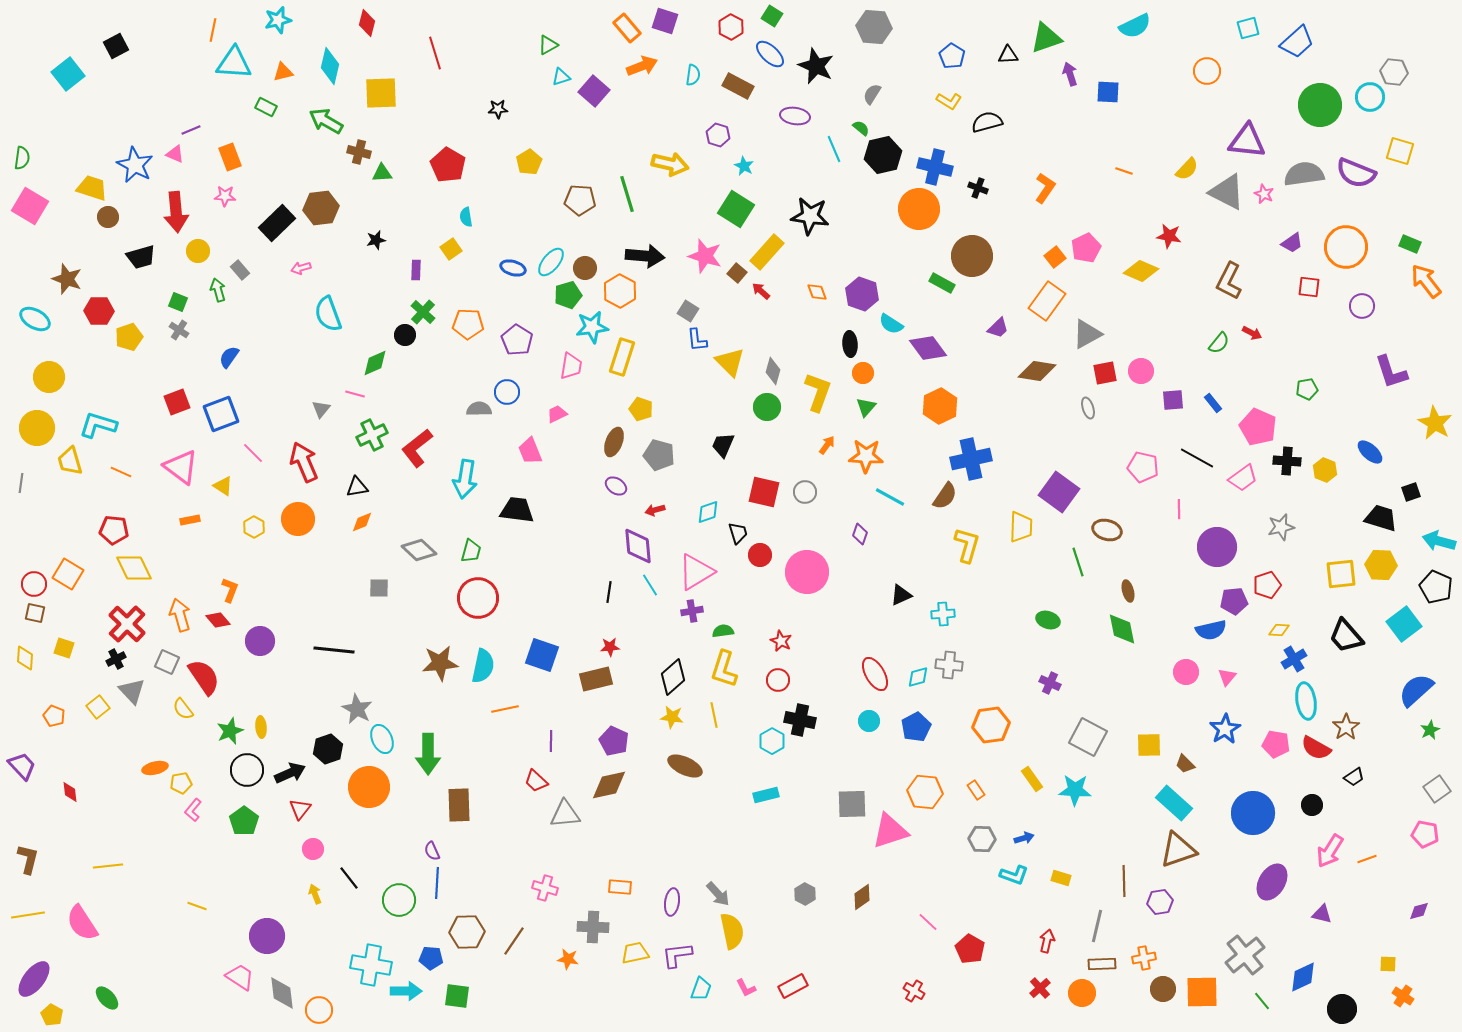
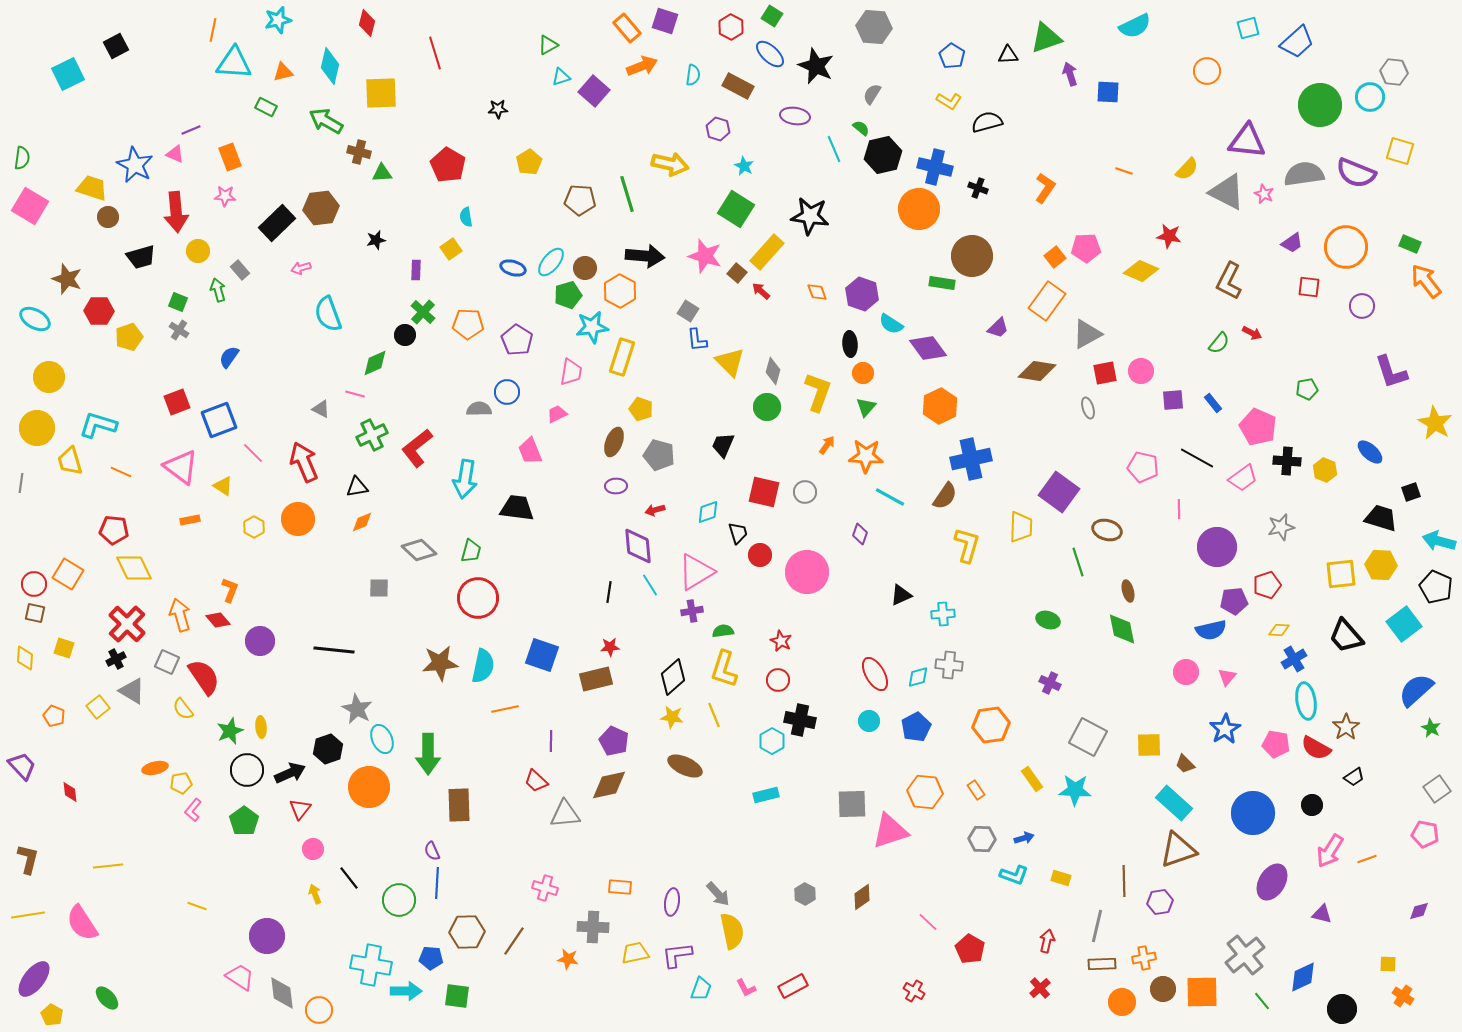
cyan square at (68, 74): rotated 12 degrees clockwise
purple hexagon at (718, 135): moved 6 px up
pink pentagon at (1086, 248): rotated 24 degrees clockwise
green rectangle at (942, 283): rotated 20 degrees counterclockwise
pink trapezoid at (571, 366): moved 6 px down
gray triangle at (321, 409): rotated 42 degrees counterclockwise
blue square at (221, 414): moved 2 px left, 6 px down
purple ellipse at (616, 486): rotated 35 degrees counterclockwise
black trapezoid at (517, 510): moved 2 px up
gray triangle at (132, 691): rotated 16 degrees counterclockwise
yellow line at (714, 715): rotated 10 degrees counterclockwise
green star at (1430, 730): moved 1 px right, 2 px up; rotated 18 degrees counterclockwise
orange circle at (1082, 993): moved 40 px right, 9 px down
